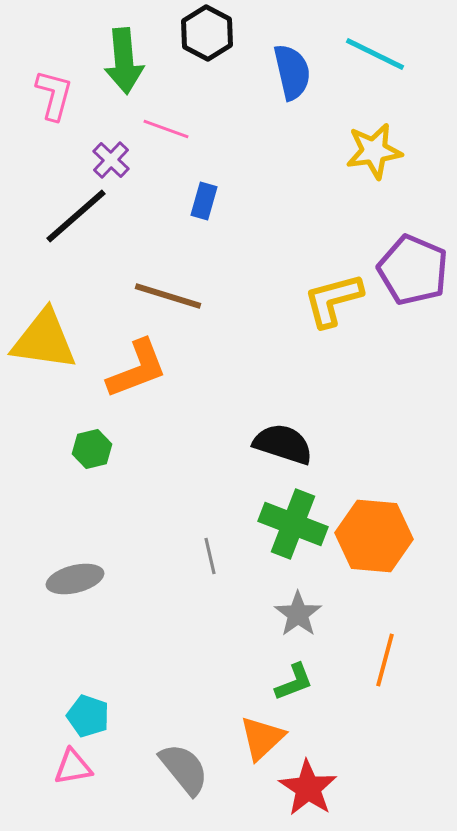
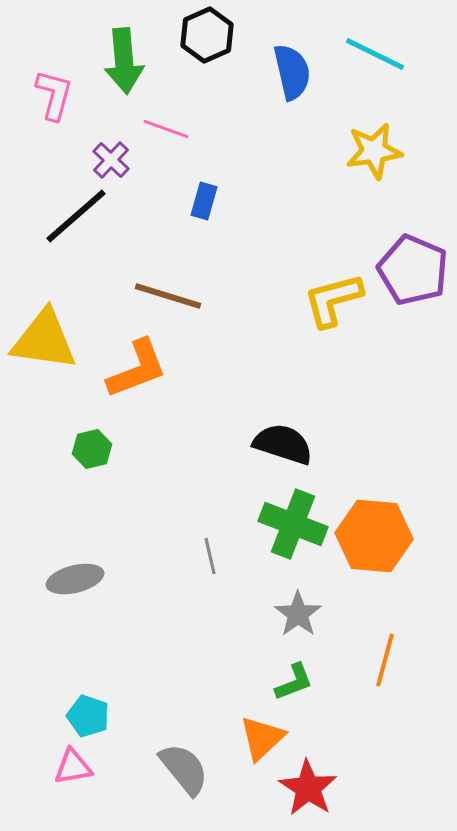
black hexagon: moved 2 px down; rotated 8 degrees clockwise
